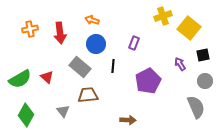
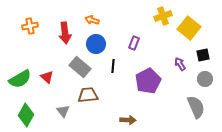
orange cross: moved 3 px up
red arrow: moved 5 px right
gray circle: moved 2 px up
